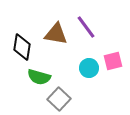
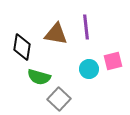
purple line: rotated 30 degrees clockwise
cyan circle: moved 1 px down
